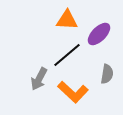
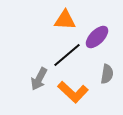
orange triangle: moved 2 px left
purple ellipse: moved 2 px left, 3 px down
